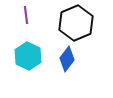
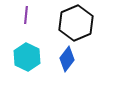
purple line: rotated 12 degrees clockwise
cyan hexagon: moved 1 px left, 1 px down
